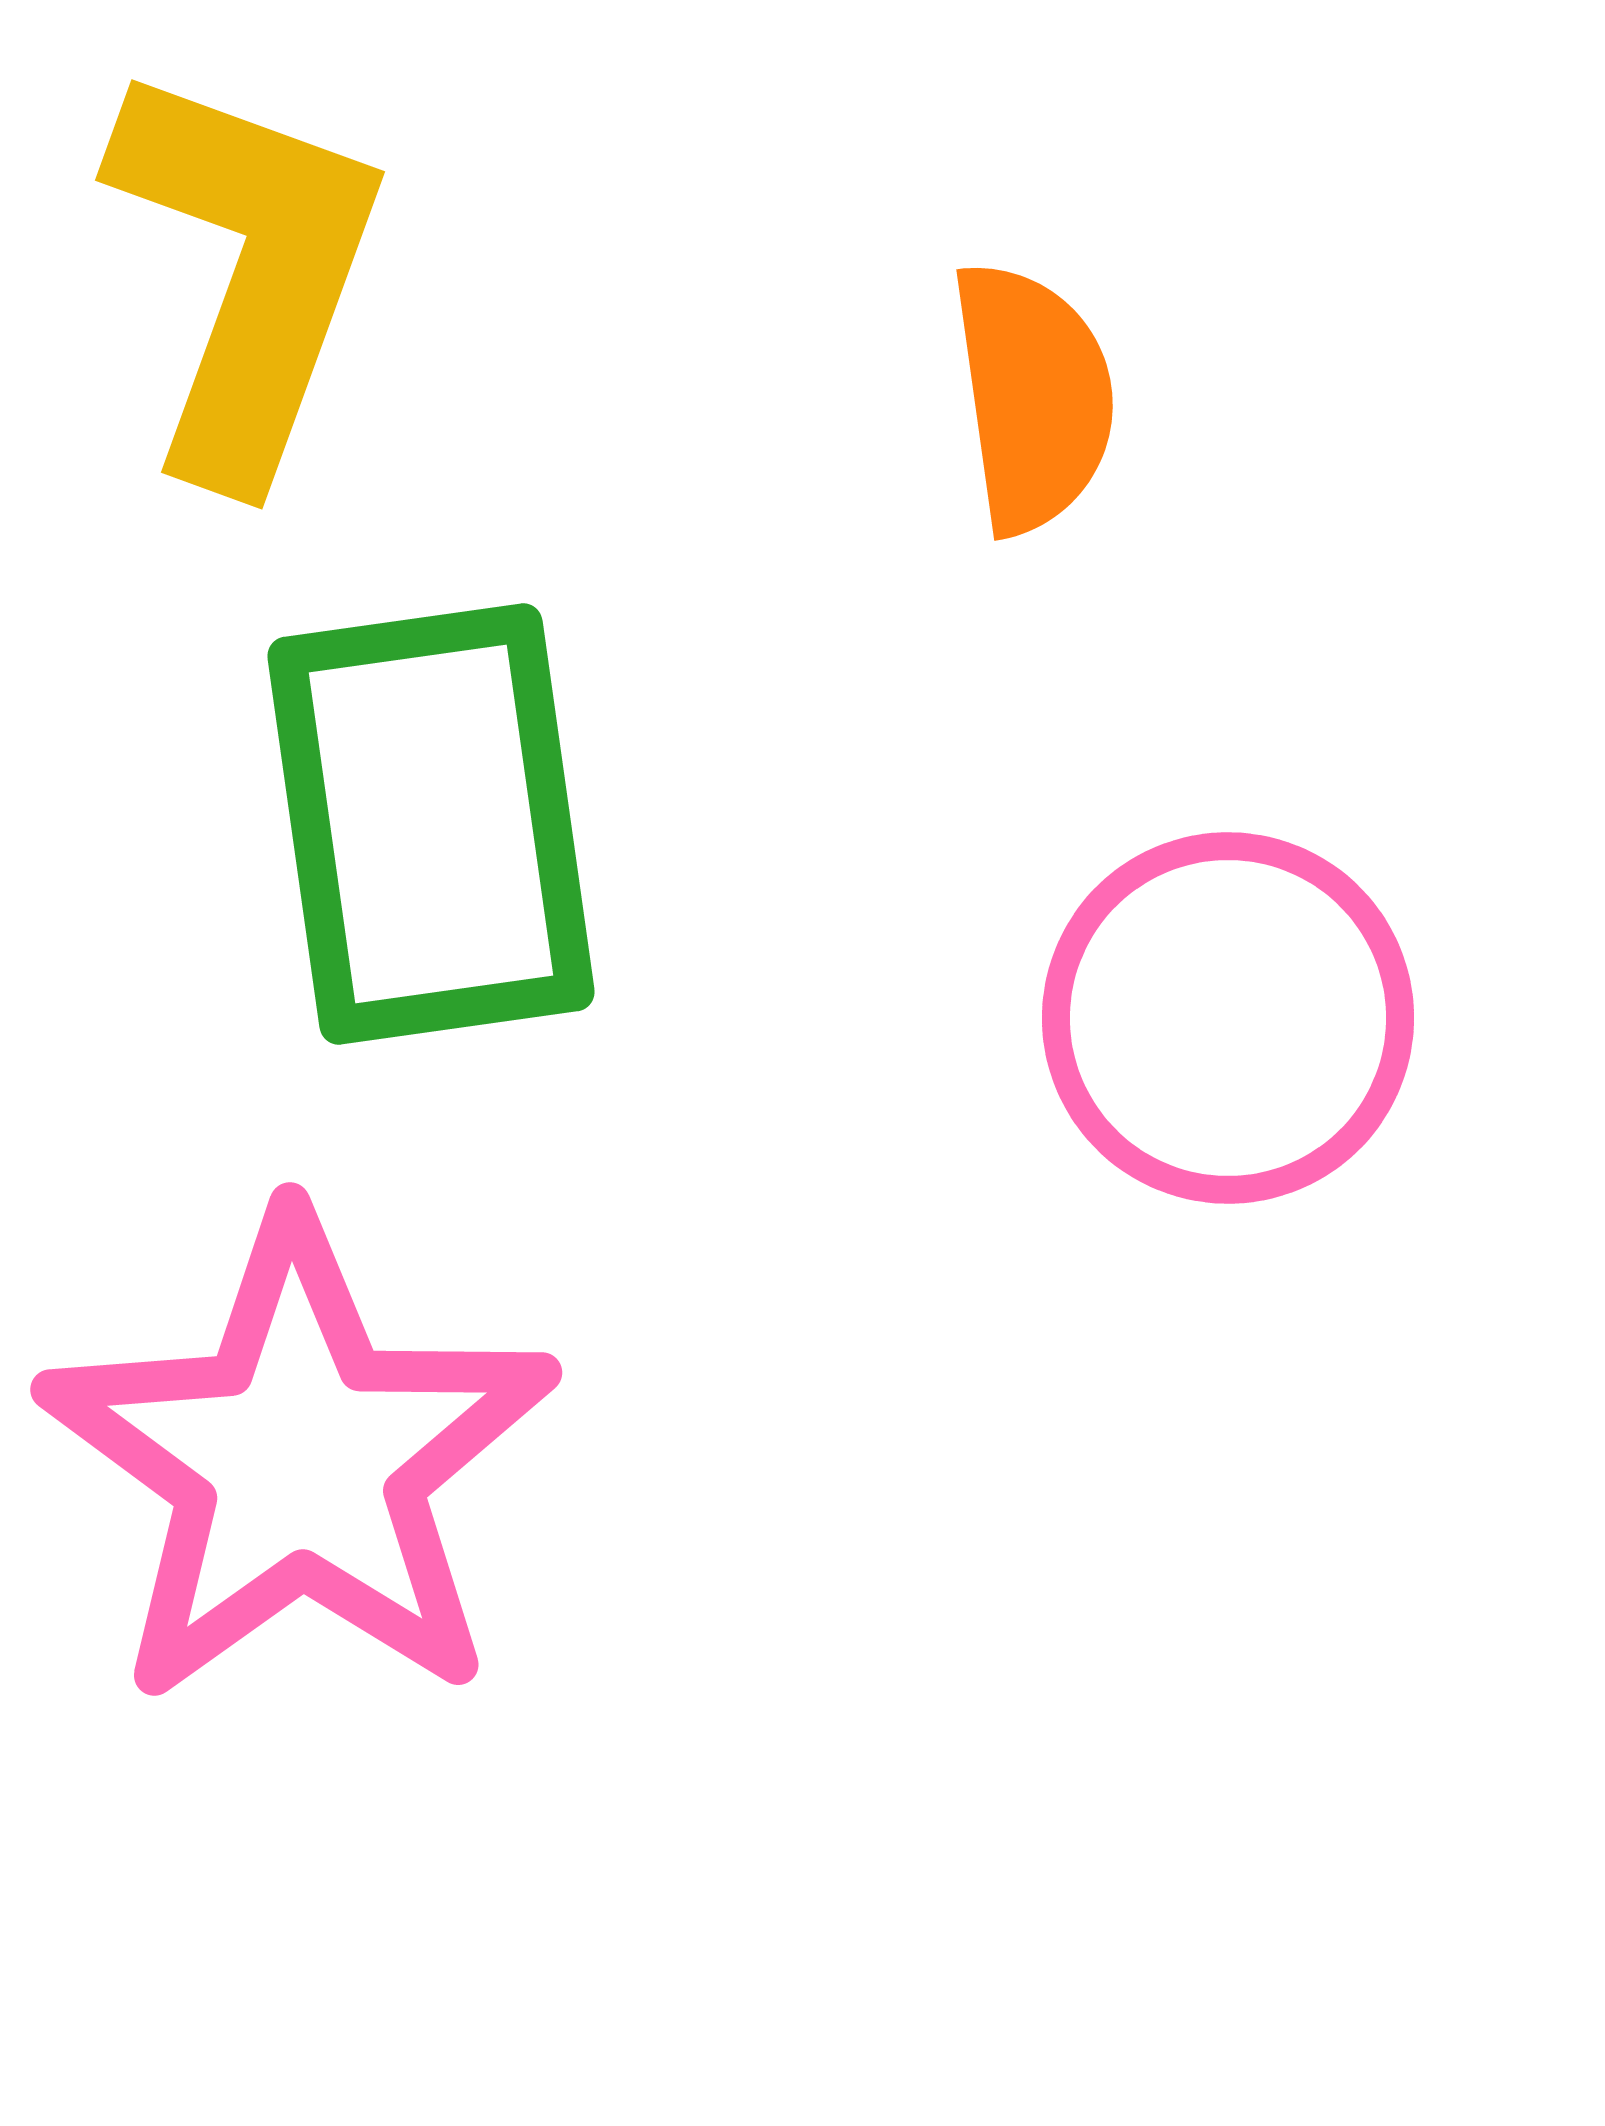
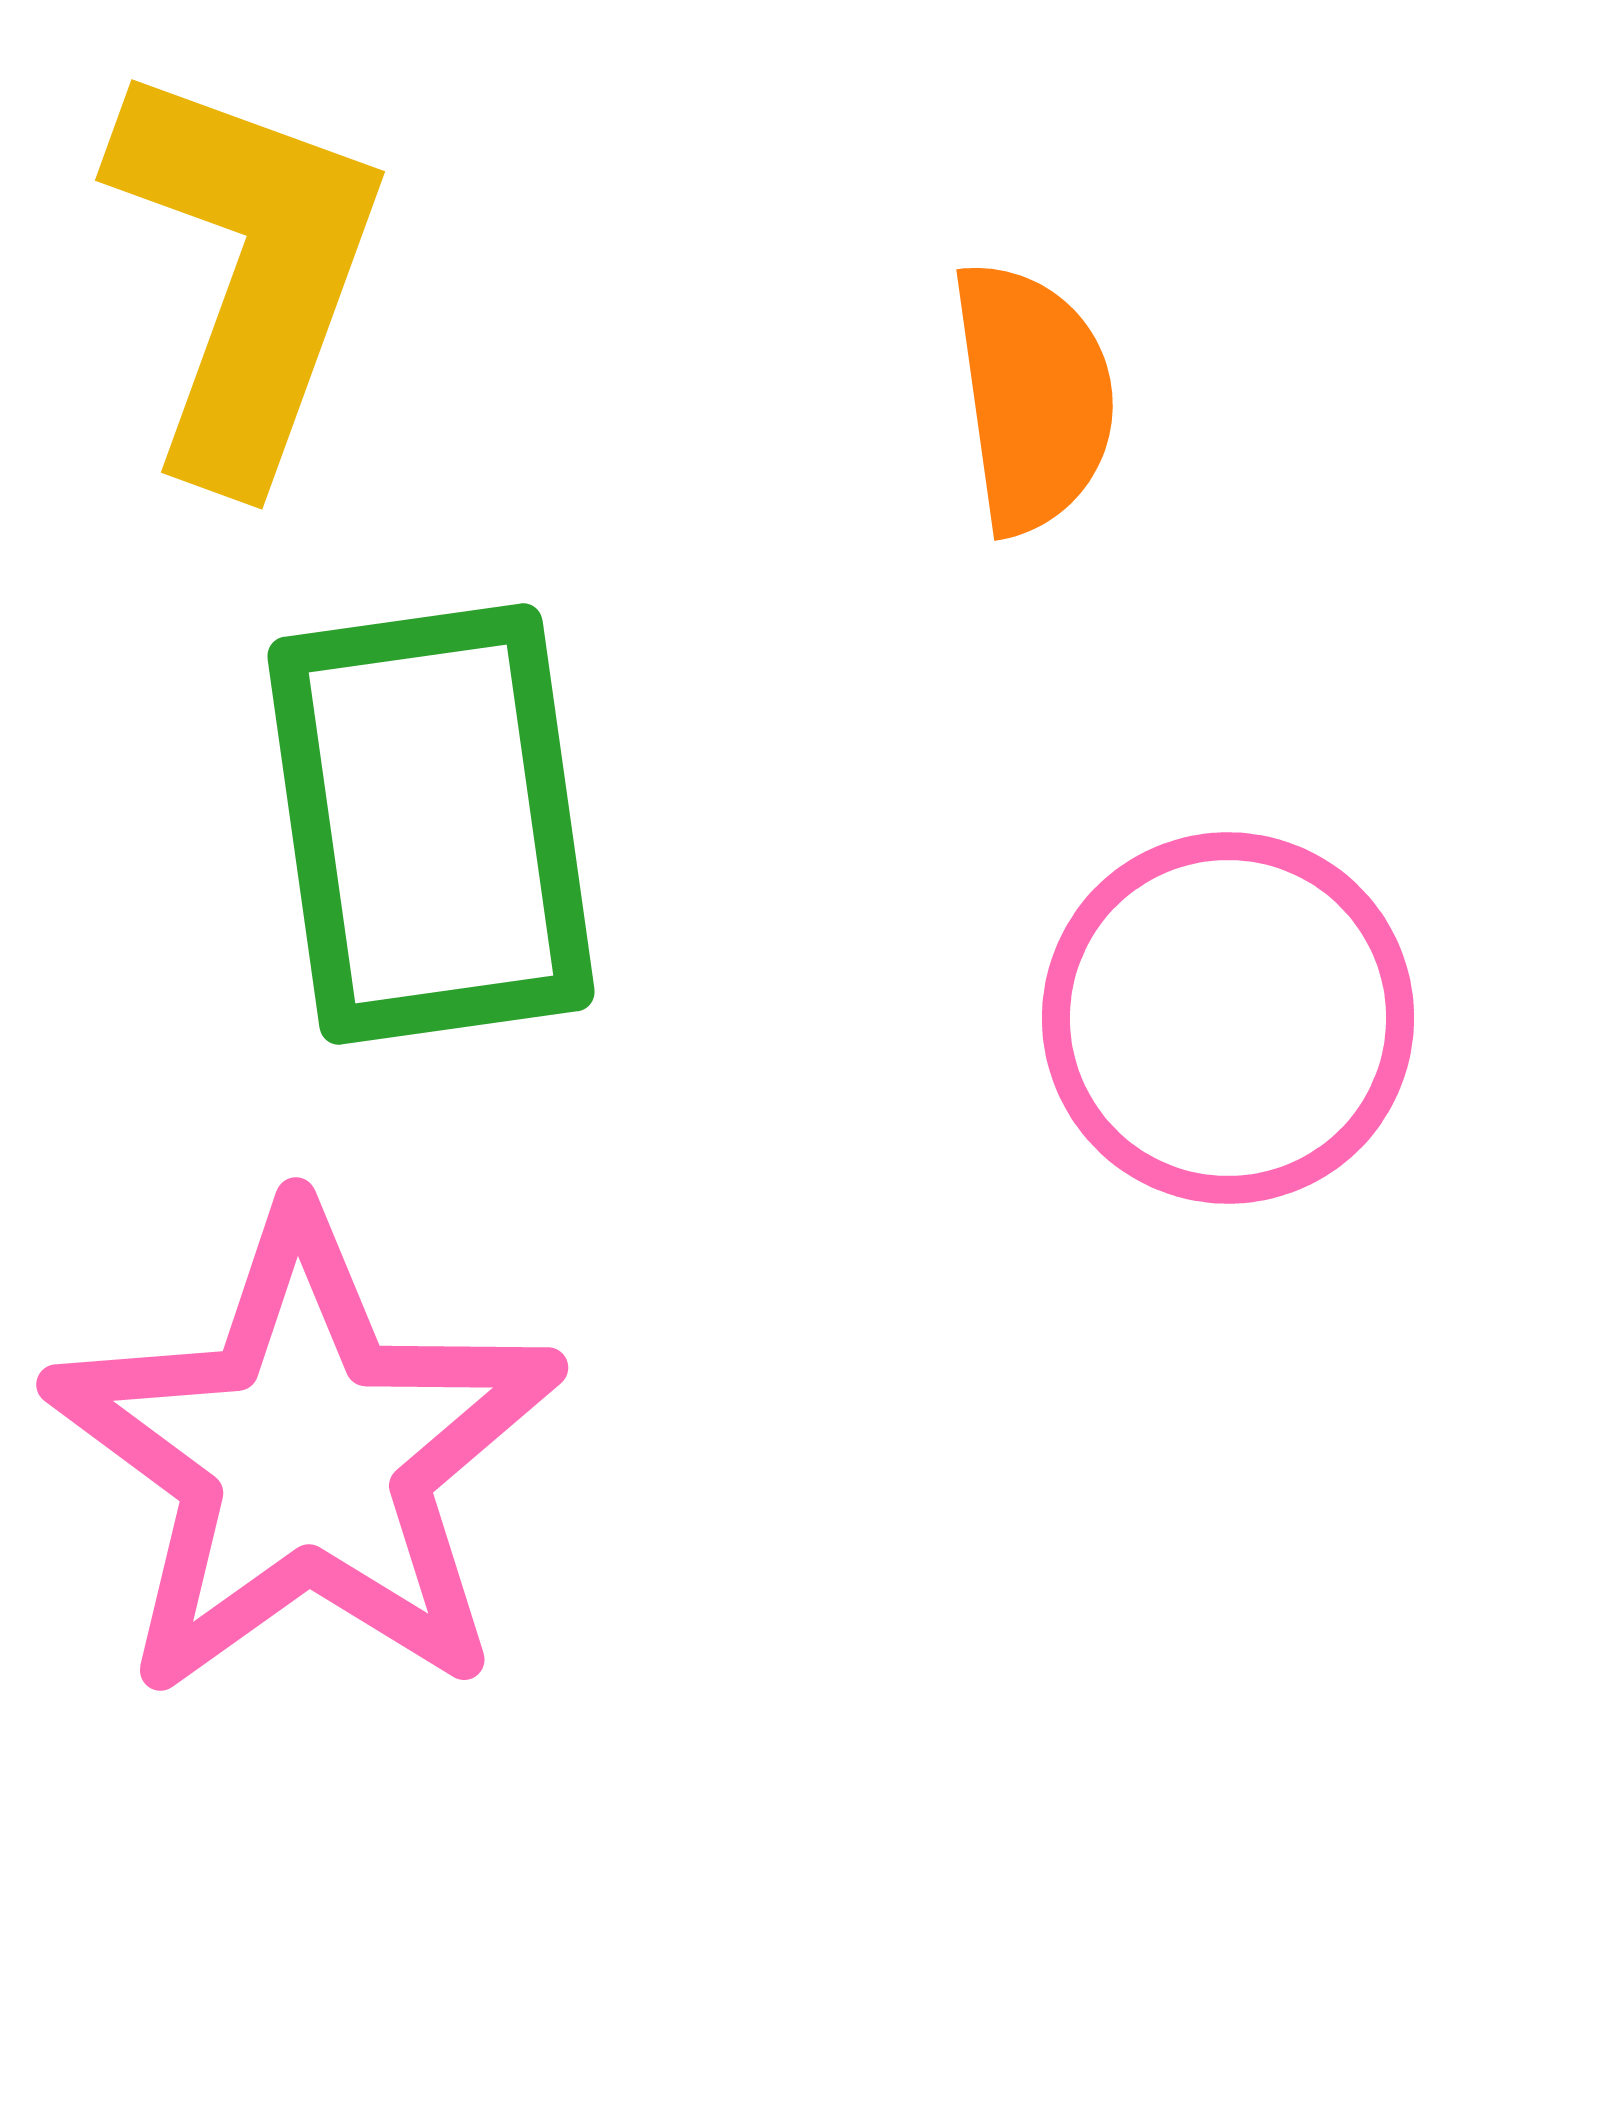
pink star: moved 6 px right, 5 px up
